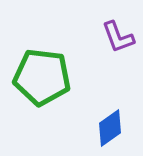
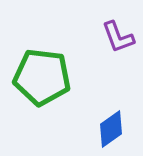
blue diamond: moved 1 px right, 1 px down
